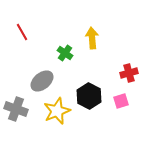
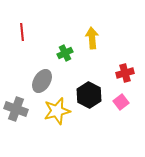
red line: rotated 24 degrees clockwise
green cross: rotated 28 degrees clockwise
red cross: moved 4 px left
gray ellipse: rotated 20 degrees counterclockwise
black hexagon: moved 1 px up
pink square: moved 1 px down; rotated 21 degrees counterclockwise
yellow star: rotated 8 degrees clockwise
